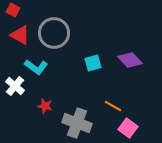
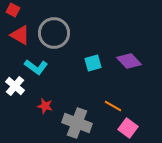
purple diamond: moved 1 px left, 1 px down
